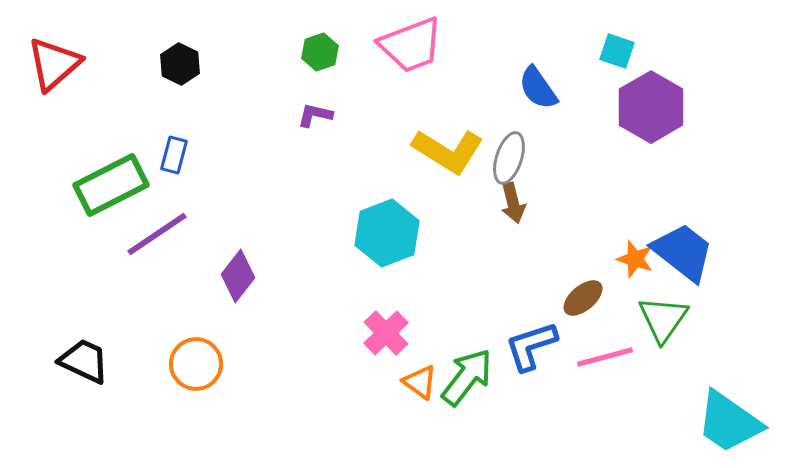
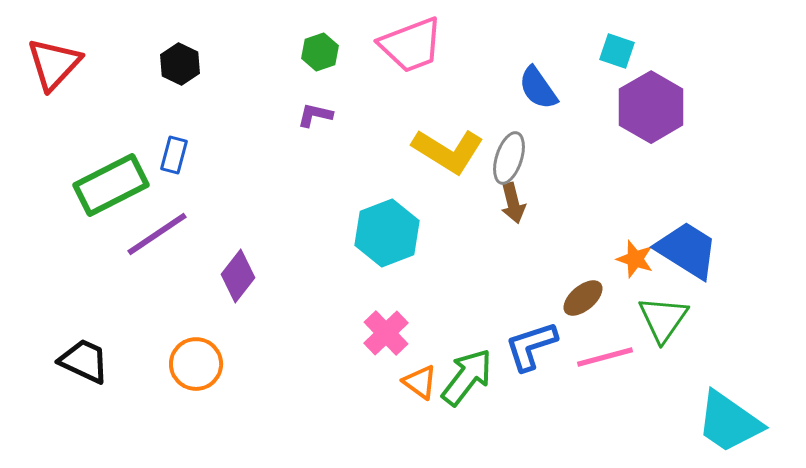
red triangle: rotated 6 degrees counterclockwise
blue trapezoid: moved 4 px right, 2 px up; rotated 6 degrees counterclockwise
